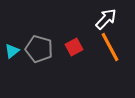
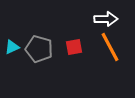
white arrow: rotated 45 degrees clockwise
red square: rotated 18 degrees clockwise
cyan triangle: moved 4 px up; rotated 14 degrees clockwise
